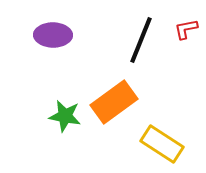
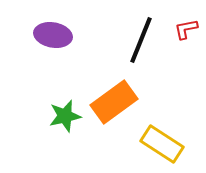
purple ellipse: rotated 9 degrees clockwise
green star: rotated 24 degrees counterclockwise
